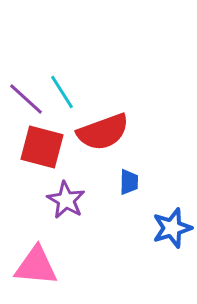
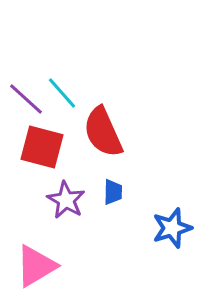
cyan line: moved 1 px down; rotated 9 degrees counterclockwise
red semicircle: rotated 86 degrees clockwise
blue trapezoid: moved 16 px left, 10 px down
pink triangle: rotated 36 degrees counterclockwise
